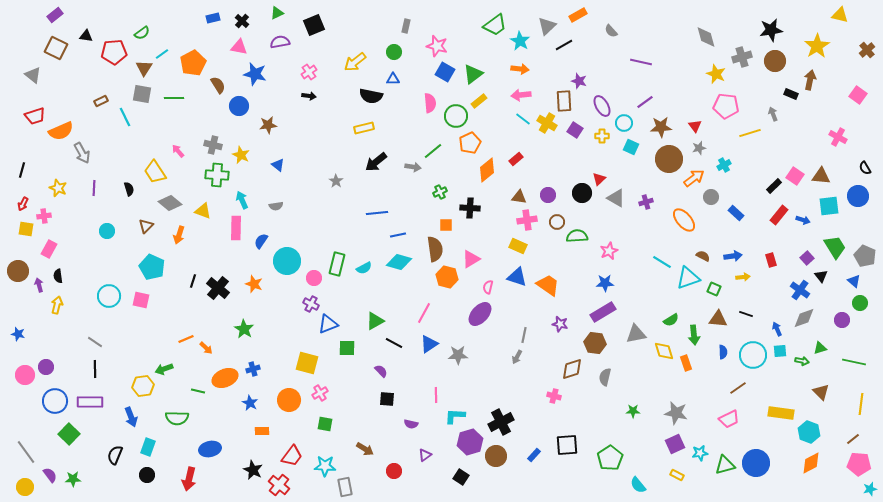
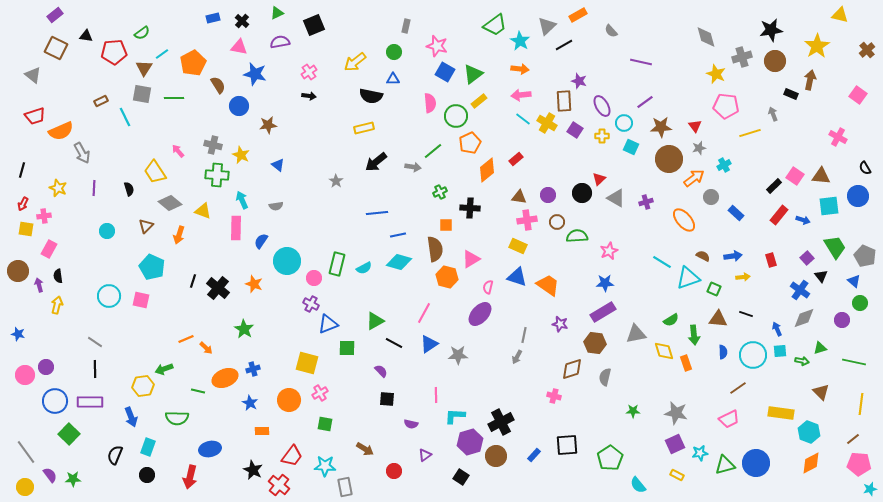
red arrow at (189, 479): moved 1 px right, 2 px up
